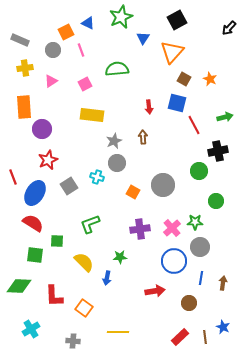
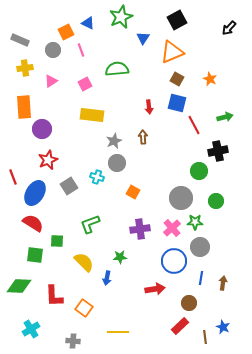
orange triangle at (172, 52): rotated 25 degrees clockwise
brown square at (184, 79): moved 7 px left
gray circle at (163, 185): moved 18 px right, 13 px down
red arrow at (155, 291): moved 2 px up
red rectangle at (180, 337): moved 11 px up
